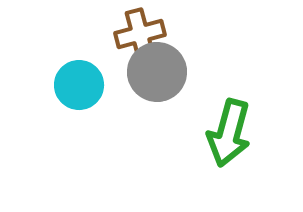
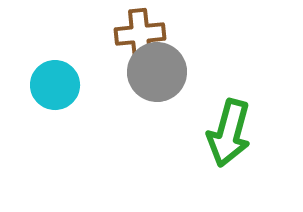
brown cross: rotated 9 degrees clockwise
cyan circle: moved 24 px left
